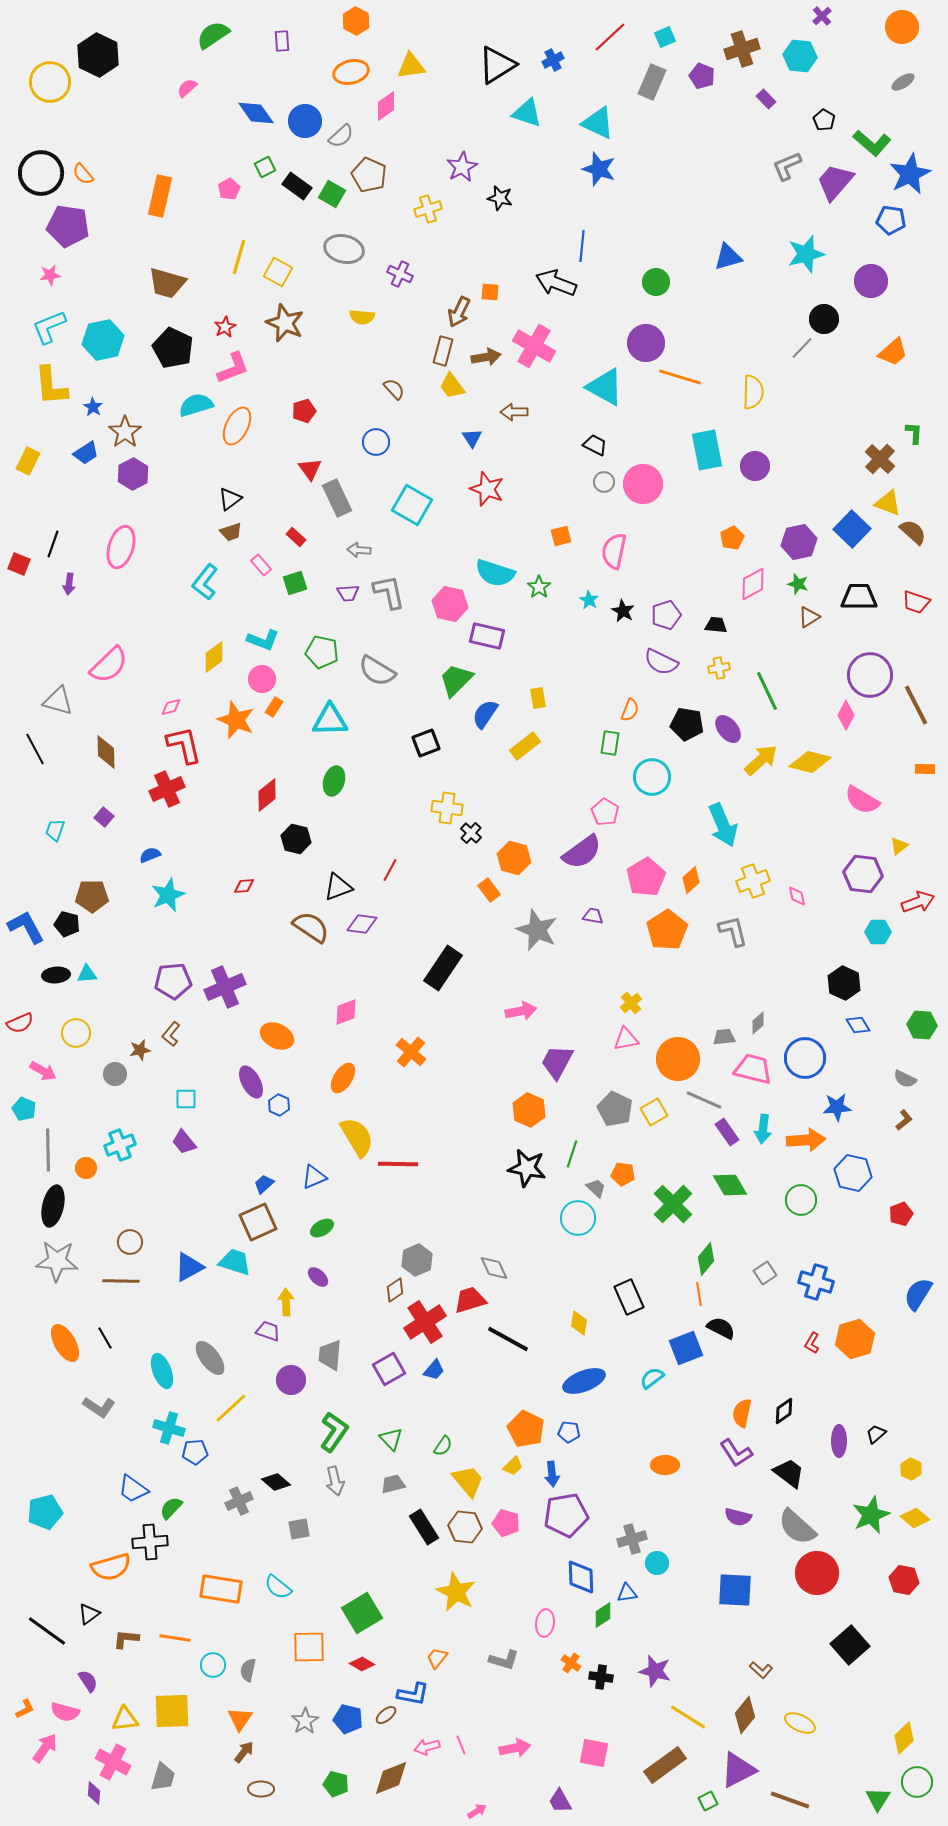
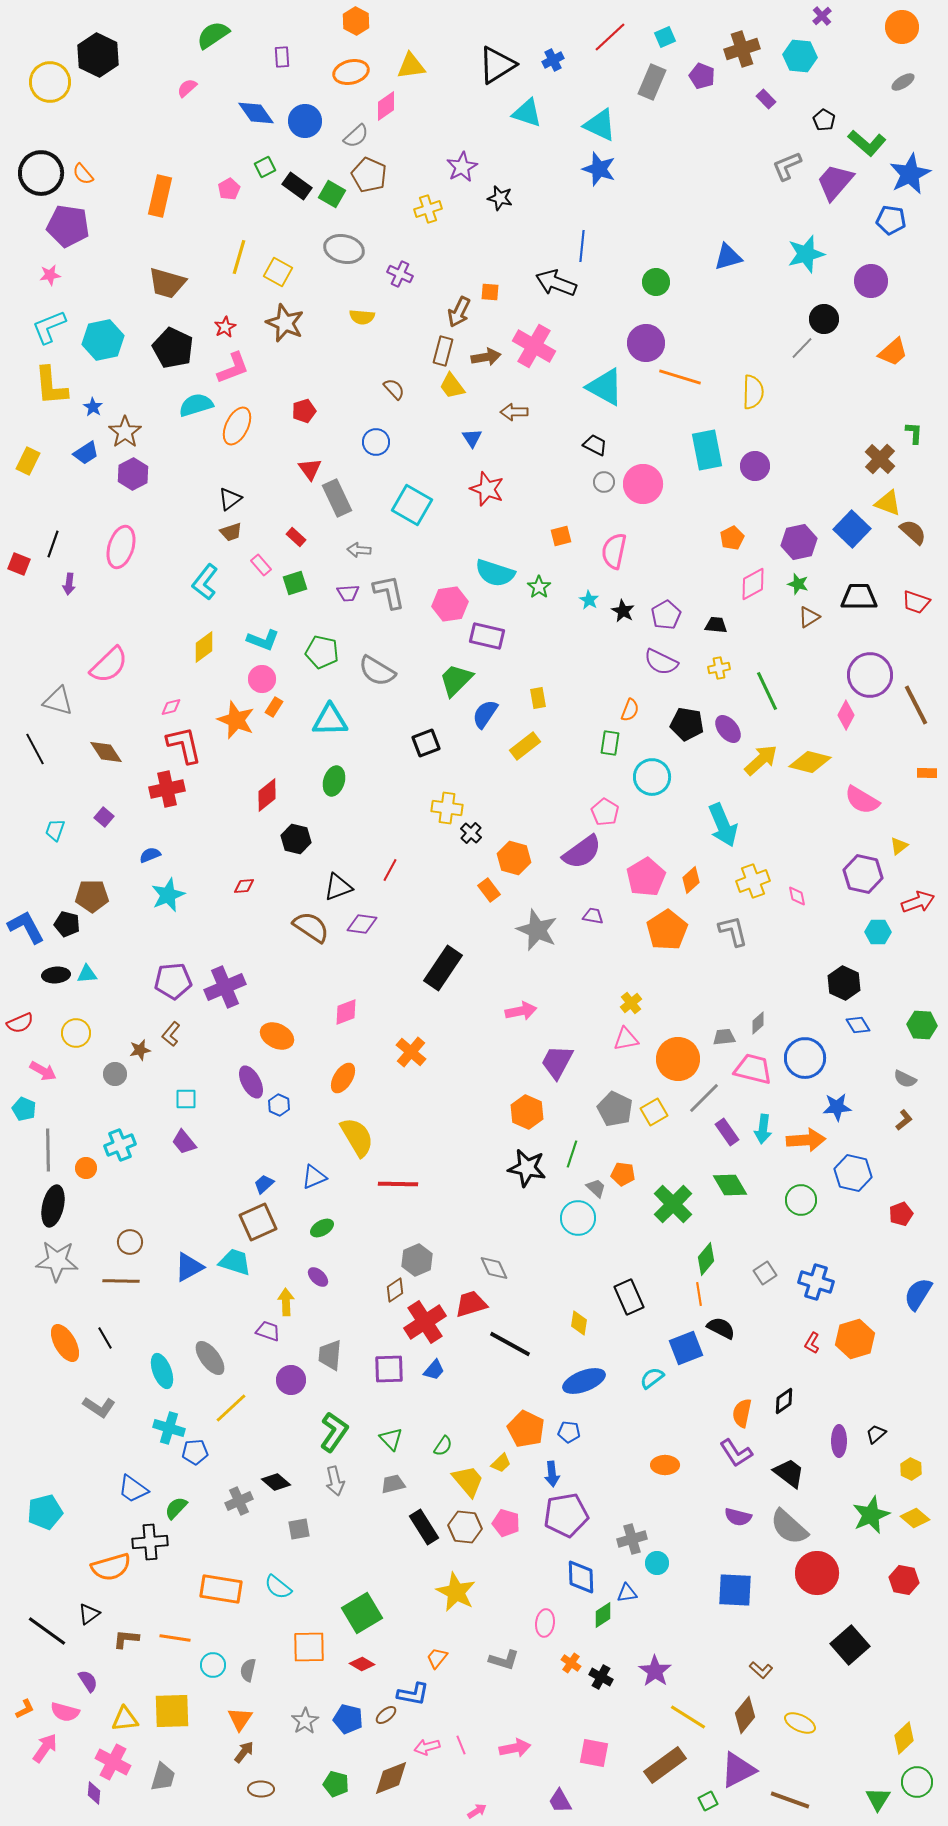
purple rectangle at (282, 41): moved 16 px down
cyan triangle at (598, 123): moved 2 px right, 2 px down
gray semicircle at (341, 136): moved 15 px right
green L-shape at (872, 143): moved 5 px left
pink hexagon at (450, 604): rotated 20 degrees counterclockwise
purple pentagon at (666, 615): rotated 12 degrees counterclockwise
yellow diamond at (214, 657): moved 10 px left, 10 px up
brown diamond at (106, 752): rotated 32 degrees counterclockwise
orange rectangle at (925, 769): moved 2 px right, 4 px down
red cross at (167, 789): rotated 12 degrees clockwise
purple hexagon at (863, 874): rotated 6 degrees clockwise
gray line at (704, 1100): moved 2 px up; rotated 69 degrees counterclockwise
orange hexagon at (529, 1110): moved 2 px left, 2 px down
red line at (398, 1164): moved 20 px down
red trapezoid at (470, 1300): moved 1 px right, 4 px down
black line at (508, 1339): moved 2 px right, 5 px down
purple square at (389, 1369): rotated 28 degrees clockwise
black diamond at (784, 1411): moved 10 px up
yellow trapezoid at (513, 1466): moved 12 px left, 3 px up
green semicircle at (171, 1508): moved 5 px right
gray semicircle at (797, 1527): moved 8 px left
purple star at (655, 1671): rotated 20 degrees clockwise
black cross at (601, 1677): rotated 20 degrees clockwise
